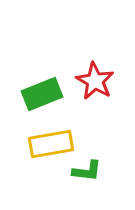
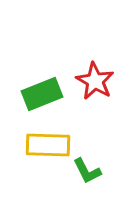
yellow rectangle: moved 3 px left, 1 px down; rotated 12 degrees clockwise
green L-shape: rotated 56 degrees clockwise
